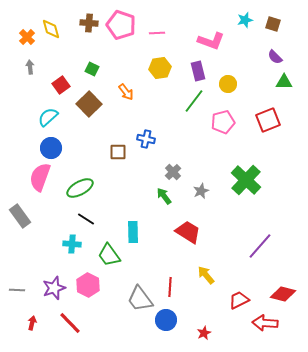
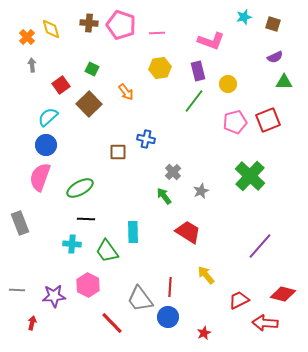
cyan star at (245, 20): moved 1 px left, 3 px up
purple semicircle at (275, 57): rotated 70 degrees counterclockwise
gray arrow at (30, 67): moved 2 px right, 2 px up
pink pentagon at (223, 122): moved 12 px right
blue circle at (51, 148): moved 5 px left, 3 px up
green cross at (246, 180): moved 4 px right, 4 px up
gray rectangle at (20, 216): moved 7 px down; rotated 15 degrees clockwise
black line at (86, 219): rotated 30 degrees counterclockwise
green trapezoid at (109, 255): moved 2 px left, 4 px up
purple star at (54, 288): moved 8 px down; rotated 15 degrees clockwise
blue circle at (166, 320): moved 2 px right, 3 px up
red line at (70, 323): moved 42 px right
